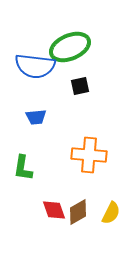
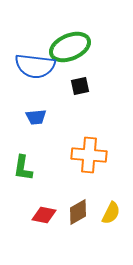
red diamond: moved 10 px left, 5 px down; rotated 60 degrees counterclockwise
